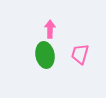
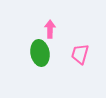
green ellipse: moved 5 px left, 2 px up
